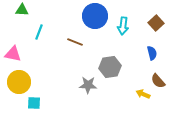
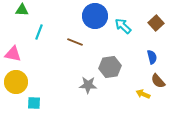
cyan arrow: rotated 126 degrees clockwise
blue semicircle: moved 4 px down
yellow circle: moved 3 px left
